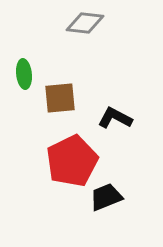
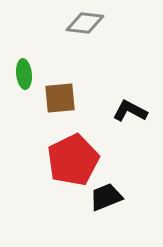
black L-shape: moved 15 px right, 7 px up
red pentagon: moved 1 px right, 1 px up
